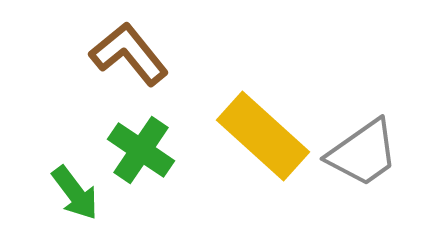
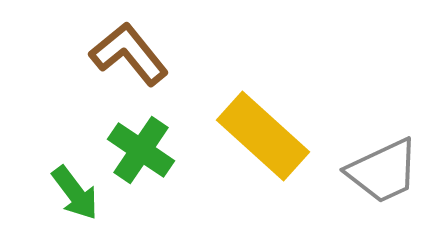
gray trapezoid: moved 20 px right, 18 px down; rotated 10 degrees clockwise
